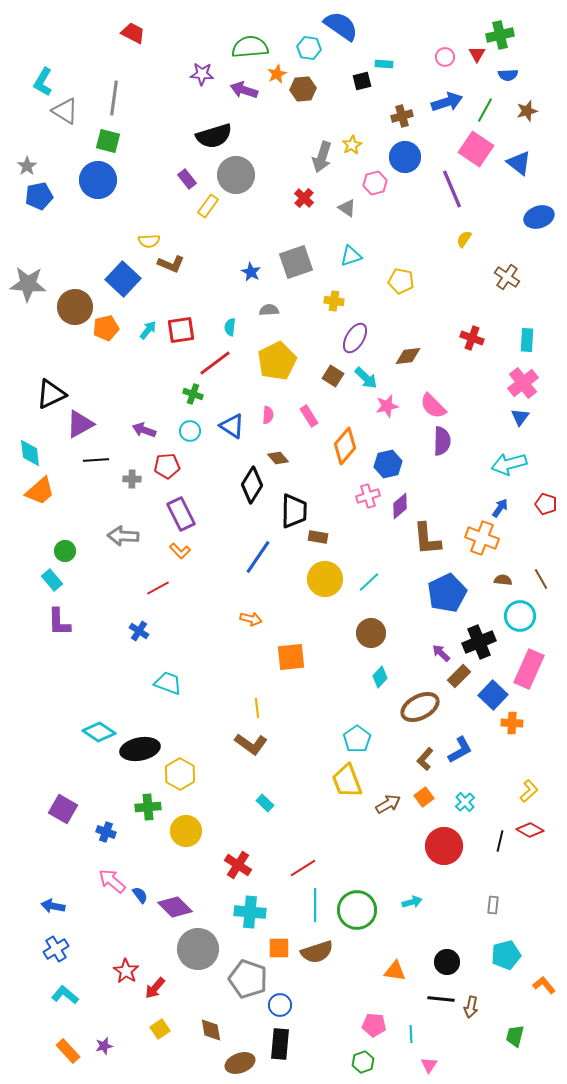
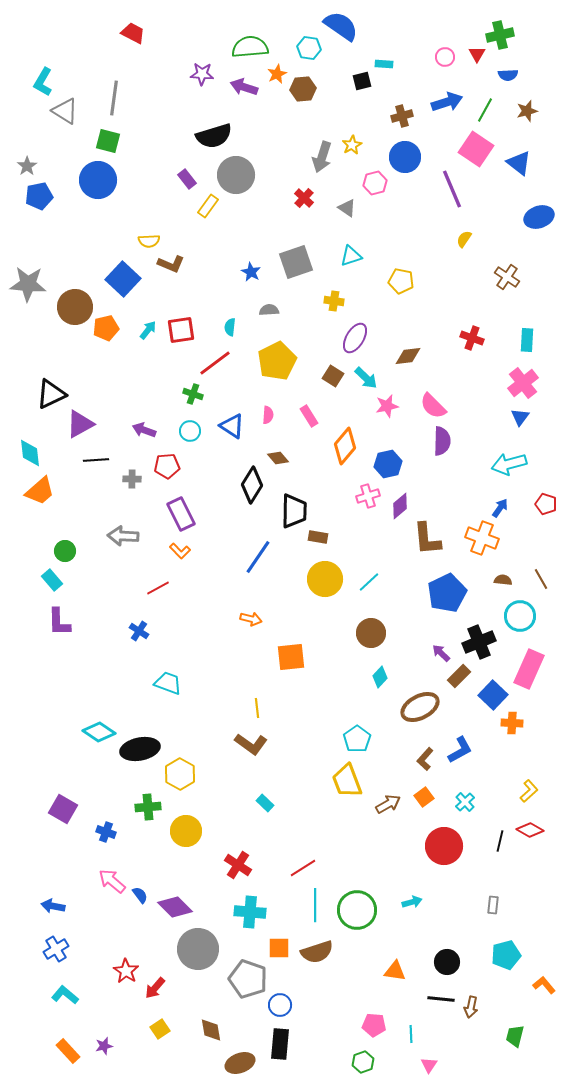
purple arrow at (244, 90): moved 3 px up
